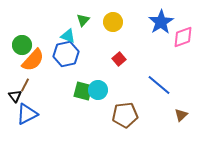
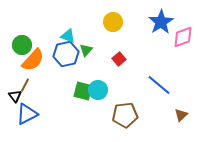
green triangle: moved 3 px right, 30 px down
